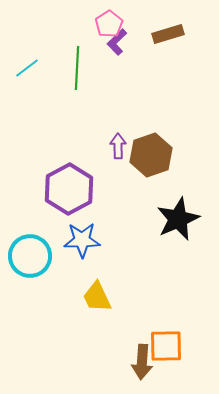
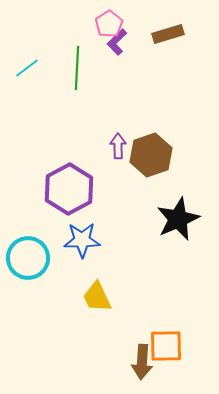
cyan circle: moved 2 px left, 2 px down
